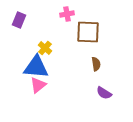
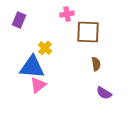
blue triangle: moved 4 px left
